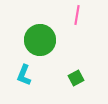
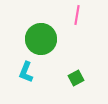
green circle: moved 1 px right, 1 px up
cyan L-shape: moved 2 px right, 3 px up
